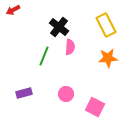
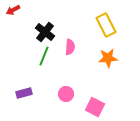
black cross: moved 14 px left, 5 px down
